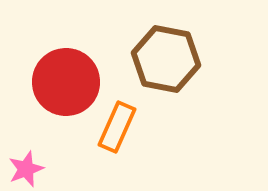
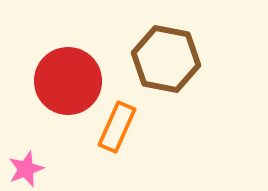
red circle: moved 2 px right, 1 px up
